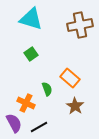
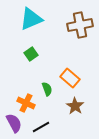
cyan triangle: rotated 40 degrees counterclockwise
black line: moved 2 px right
